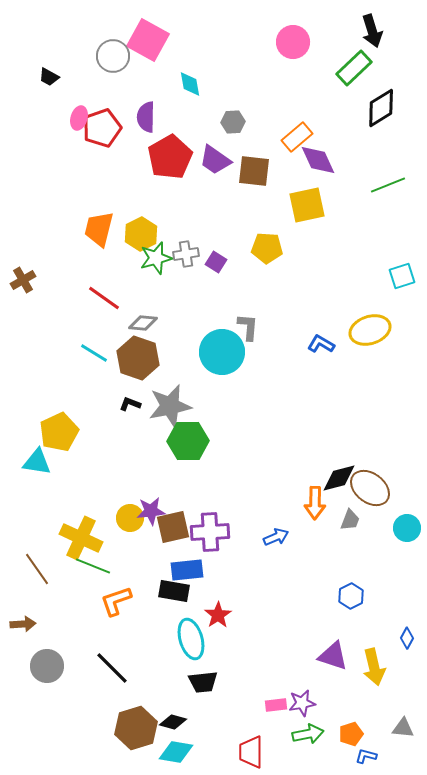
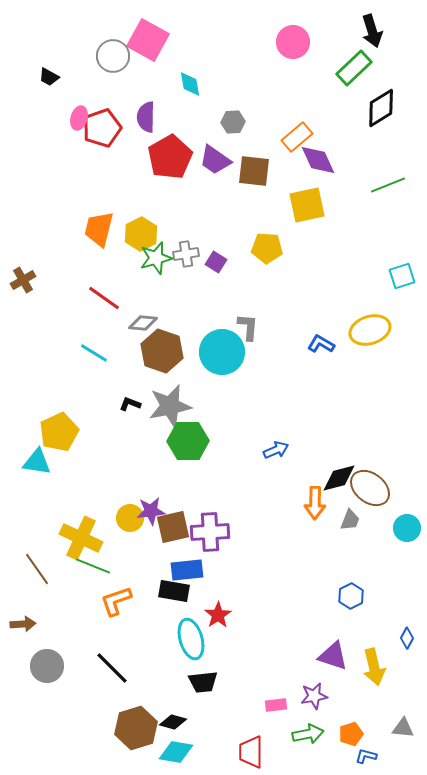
brown hexagon at (138, 358): moved 24 px right, 7 px up
blue arrow at (276, 537): moved 87 px up
purple star at (302, 703): moved 12 px right, 7 px up
